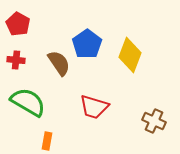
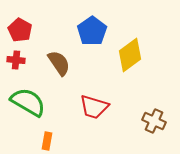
red pentagon: moved 2 px right, 6 px down
blue pentagon: moved 5 px right, 13 px up
yellow diamond: rotated 32 degrees clockwise
